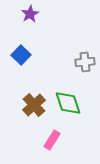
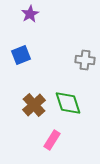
blue square: rotated 24 degrees clockwise
gray cross: moved 2 px up; rotated 12 degrees clockwise
